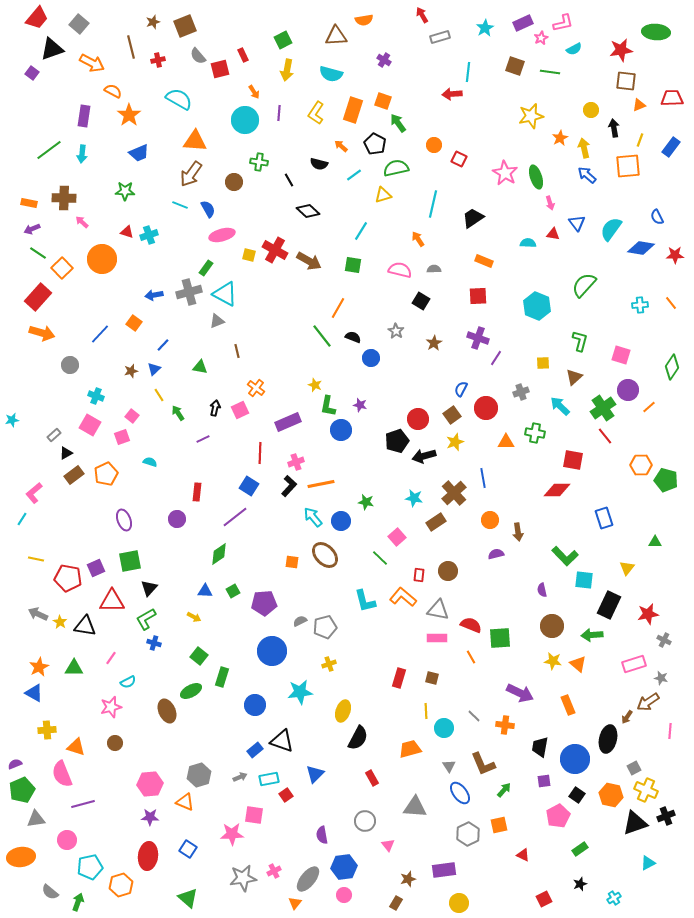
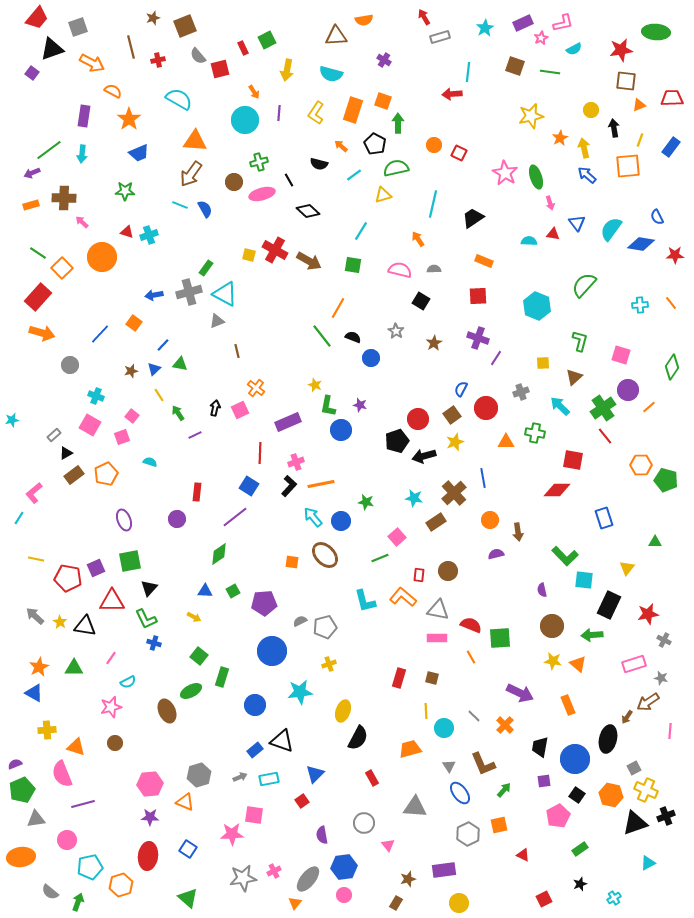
red arrow at (422, 15): moved 2 px right, 2 px down
brown star at (153, 22): moved 4 px up
gray square at (79, 24): moved 1 px left, 3 px down; rotated 30 degrees clockwise
green square at (283, 40): moved 16 px left
red rectangle at (243, 55): moved 7 px up
orange star at (129, 115): moved 4 px down
green arrow at (398, 123): rotated 36 degrees clockwise
red square at (459, 159): moved 6 px up
green cross at (259, 162): rotated 24 degrees counterclockwise
orange rectangle at (29, 203): moved 2 px right, 2 px down; rotated 28 degrees counterclockwise
blue semicircle at (208, 209): moved 3 px left
purple arrow at (32, 229): moved 56 px up
pink ellipse at (222, 235): moved 40 px right, 41 px up
cyan semicircle at (528, 243): moved 1 px right, 2 px up
blue diamond at (641, 248): moved 4 px up
orange circle at (102, 259): moved 2 px up
green triangle at (200, 367): moved 20 px left, 3 px up
purple line at (203, 439): moved 8 px left, 4 px up
cyan line at (22, 519): moved 3 px left, 1 px up
green line at (380, 558): rotated 66 degrees counterclockwise
gray arrow at (38, 614): moved 3 px left, 2 px down; rotated 18 degrees clockwise
green L-shape at (146, 619): rotated 85 degrees counterclockwise
orange cross at (505, 725): rotated 36 degrees clockwise
red square at (286, 795): moved 16 px right, 6 px down
gray circle at (365, 821): moved 1 px left, 2 px down
